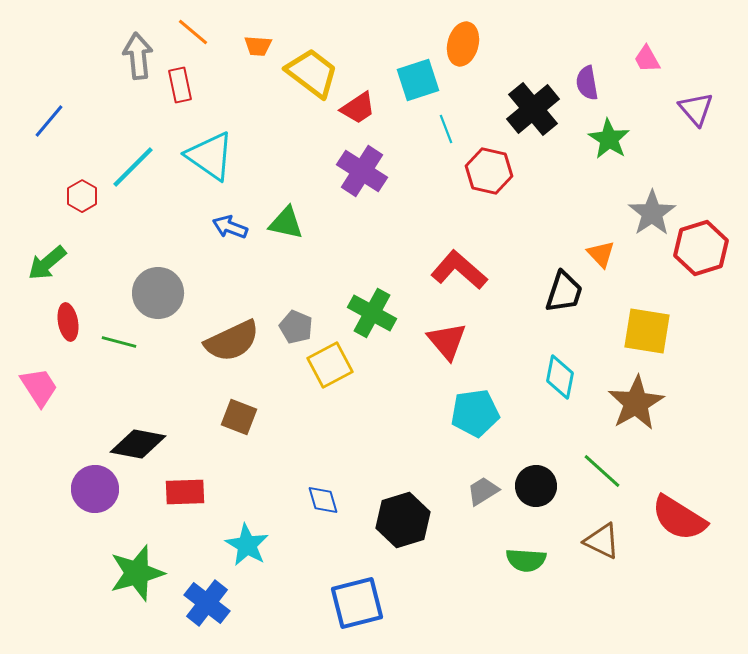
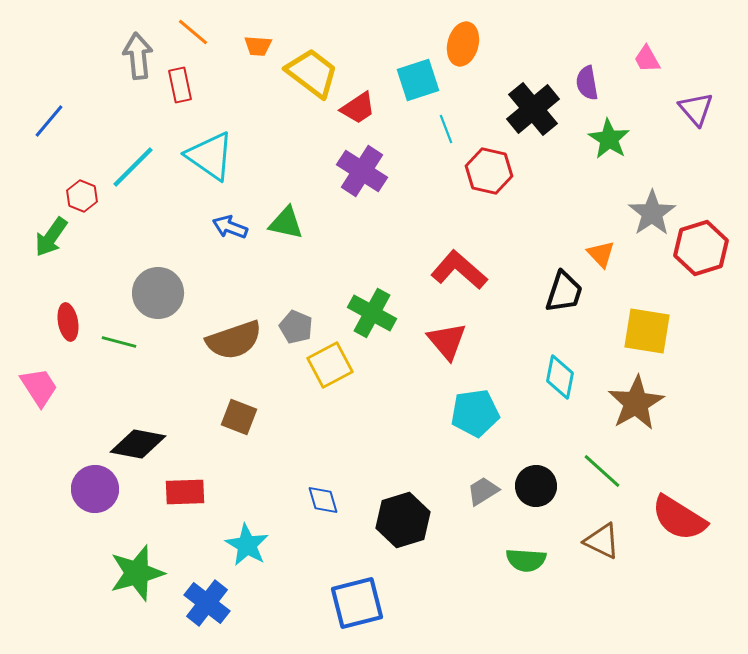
red hexagon at (82, 196): rotated 8 degrees counterclockwise
green arrow at (47, 263): moved 4 px right, 26 px up; rotated 15 degrees counterclockwise
brown semicircle at (232, 341): moved 2 px right, 1 px up; rotated 6 degrees clockwise
